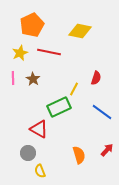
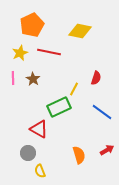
red arrow: rotated 16 degrees clockwise
